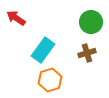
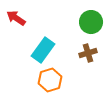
brown cross: moved 1 px right
